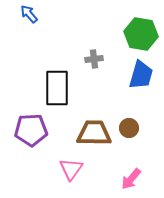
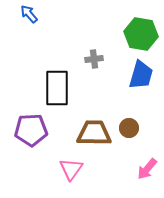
pink arrow: moved 16 px right, 10 px up
